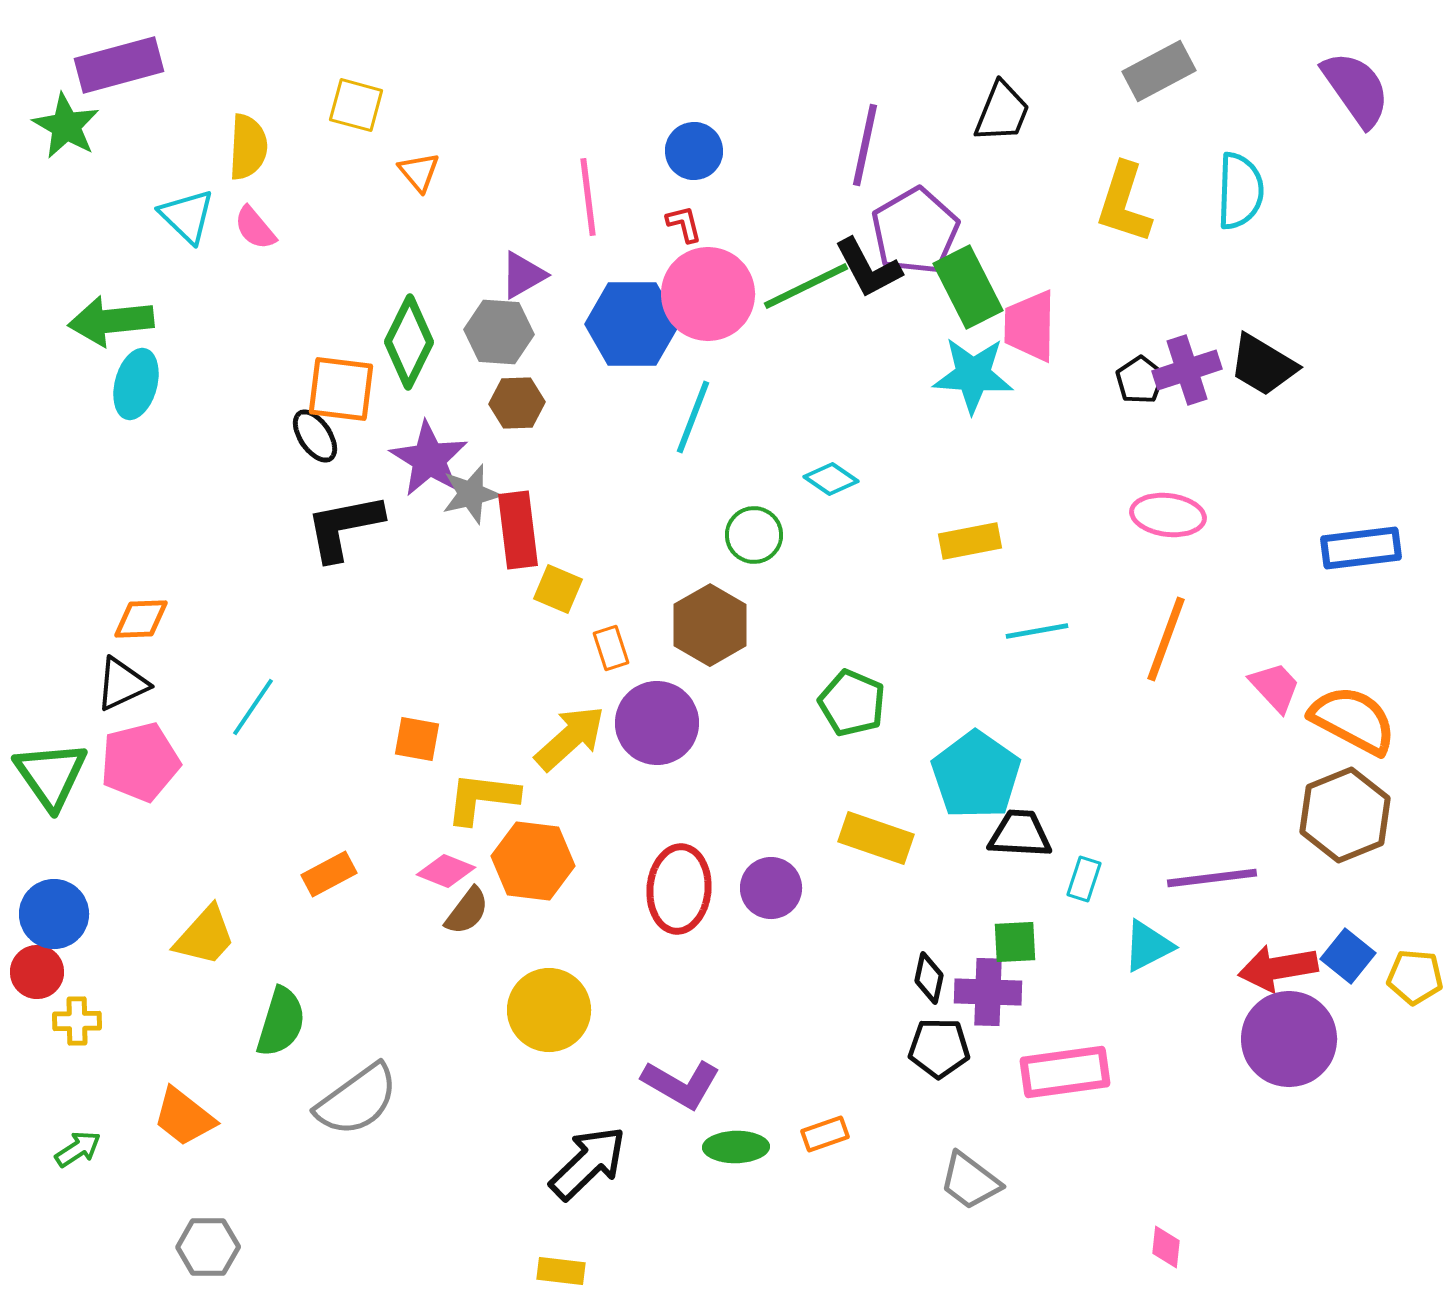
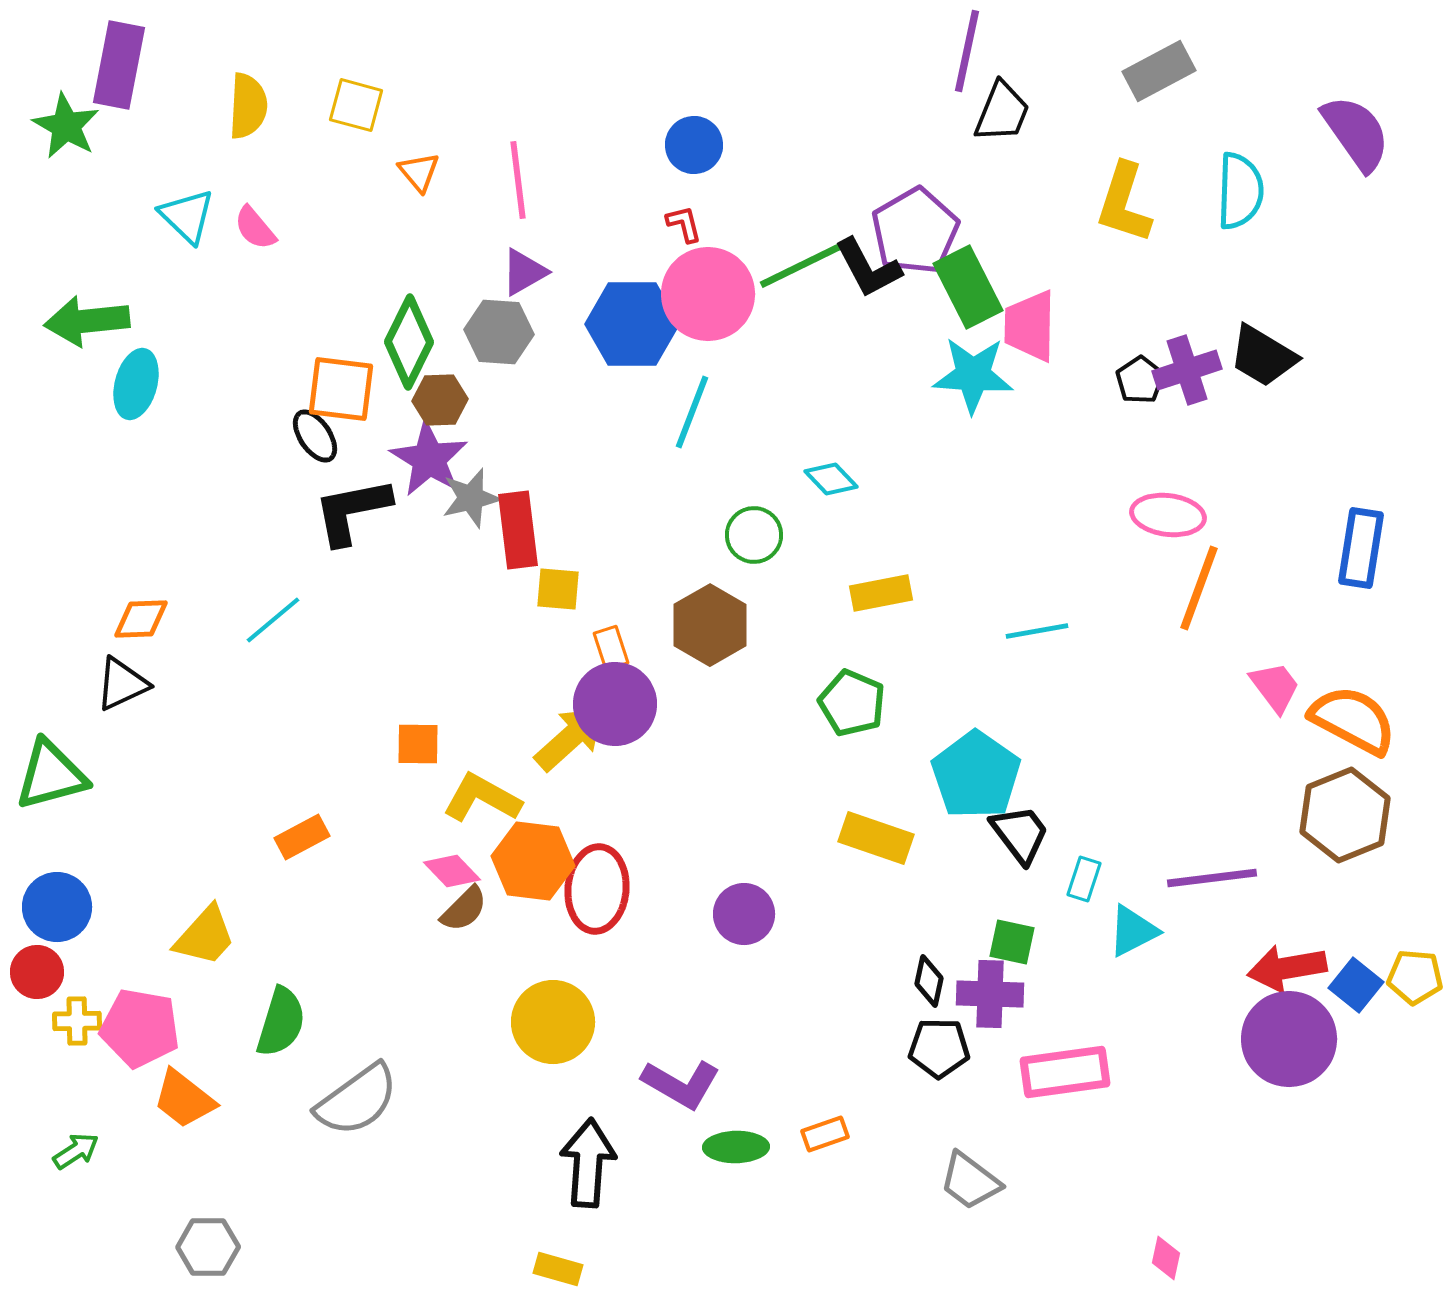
purple rectangle at (119, 65): rotated 64 degrees counterclockwise
purple semicircle at (1356, 89): moved 44 px down
purple line at (865, 145): moved 102 px right, 94 px up
yellow semicircle at (248, 147): moved 41 px up
blue circle at (694, 151): moved 6 px up
pink line at (588, 197): moved 70 px left, 17 px up
purple triangle at (523, 275): moved 1 px right, 3 px up
green line at (806, 286): moved 4 px left, 21 px up
green arrow at (111, 321): moved 24 px left
black trapezoid at (1263, 365): moved 9 px up
brown hexagon at (517, 403): moved 77 px left, 3 px up
cyan line at (693, 417): moved 1 px left, 5 px up
cyan diamond at (831, 479): rotated 12 degrees clockwise
gray star at (471, 494): moved 4 px down
black L-shape at (344, 527): moved 8 px right, 16 px up
yellow rectangle at (970, 541): moved 89 px left, 52 px down
blue rectangle at (1361, 548): rotated 74 degrees counterclockwise
yellow square at (558, 589): rotated 18 degrees counterclockwise
orange line at (1166, 639): moved 33 px right, 51 px up
pink trapezoid at (1275, 687): rotated 6 degrees clockwise
cyan line at (253, 707): moved 20 px right, 87 px up; rotated 16 degrees clockwise
purple circle at (657, 723): moved 42 px left, 19 px up
orange square at (417, 739): moved 1 px right, 5 px down; rotated 9 degrees counterclockwise
pink pentagon at (140, 762): moved 266 px down; rotated 24 degrees clockwise
green triangle at (51, 775): rotated 50 degrees clockwise
yellow L-shape at (482, 798): rotated 22 degrees clockwise
black trapezoid at (1020, 834): rotated 50 degrees clockwise
pink diamond at (446, 871): moved 6 px right; rotated 24 degrees clockwise
orange rectangle at (329, 874): moved 27 px left, 37 px up
purple circle at (771, 888): moved 27 px left, 26 px down
red ellipse at (679, 889): moved 82 px left
brown semicircle at (467, 911): moved 3 px left, 2 px up; rotated 8 degrees clockwise
blue circle at (54, 914): moved 3 px right, 7 px up
green square at (1015, 942): moved 3 px left; rotated 15 degrees clockwise
cyan triangle at (1148, 946): moved 15 px left, 15 px up
blue square at (1348, 956): moved 8 px right, 29 px down
red arrow at (1278, 968): moved 9 px right
black diamond at (929, 978): moved 3 px down
purple cross at (988, 992): moved 2 px right, 2 px down
yellow circle at (549, 1010): moved 4 px right, 12 px down
orange trapezoid at (184, 1117): moved 18 px up
green arrow at (78, 1149): moved 2 px left, 2 px down
black arrow at (588, 1163): rotated 42 degrees counterclockwise
pink diamond at (1166, 1247): moved 11 px down; rotated 6 degrees clockwise
yellow rectangle at (561, 1271): moved 3 px left, 2 px up; rotated 9 degrees clockwise
